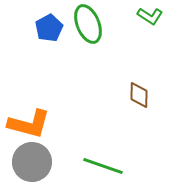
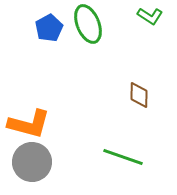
green line: moved 20 px right, 9 px up
